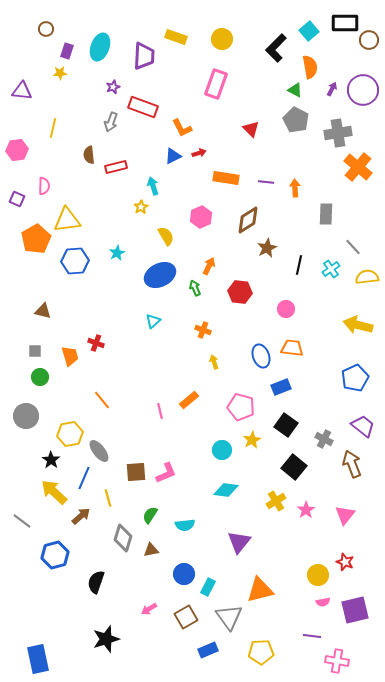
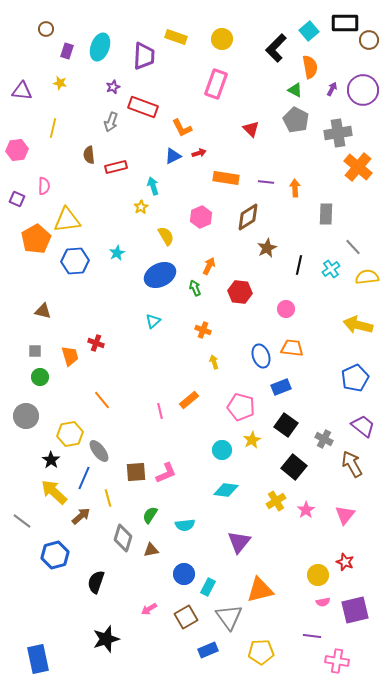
yellow star at (60, 73): moved 10 px down; rotated 16 degrees clockwise
brown diamond at (248, 220): moved 3 px up
brown arrow at (352, 464): rotated 8 degrees counterclockwise
